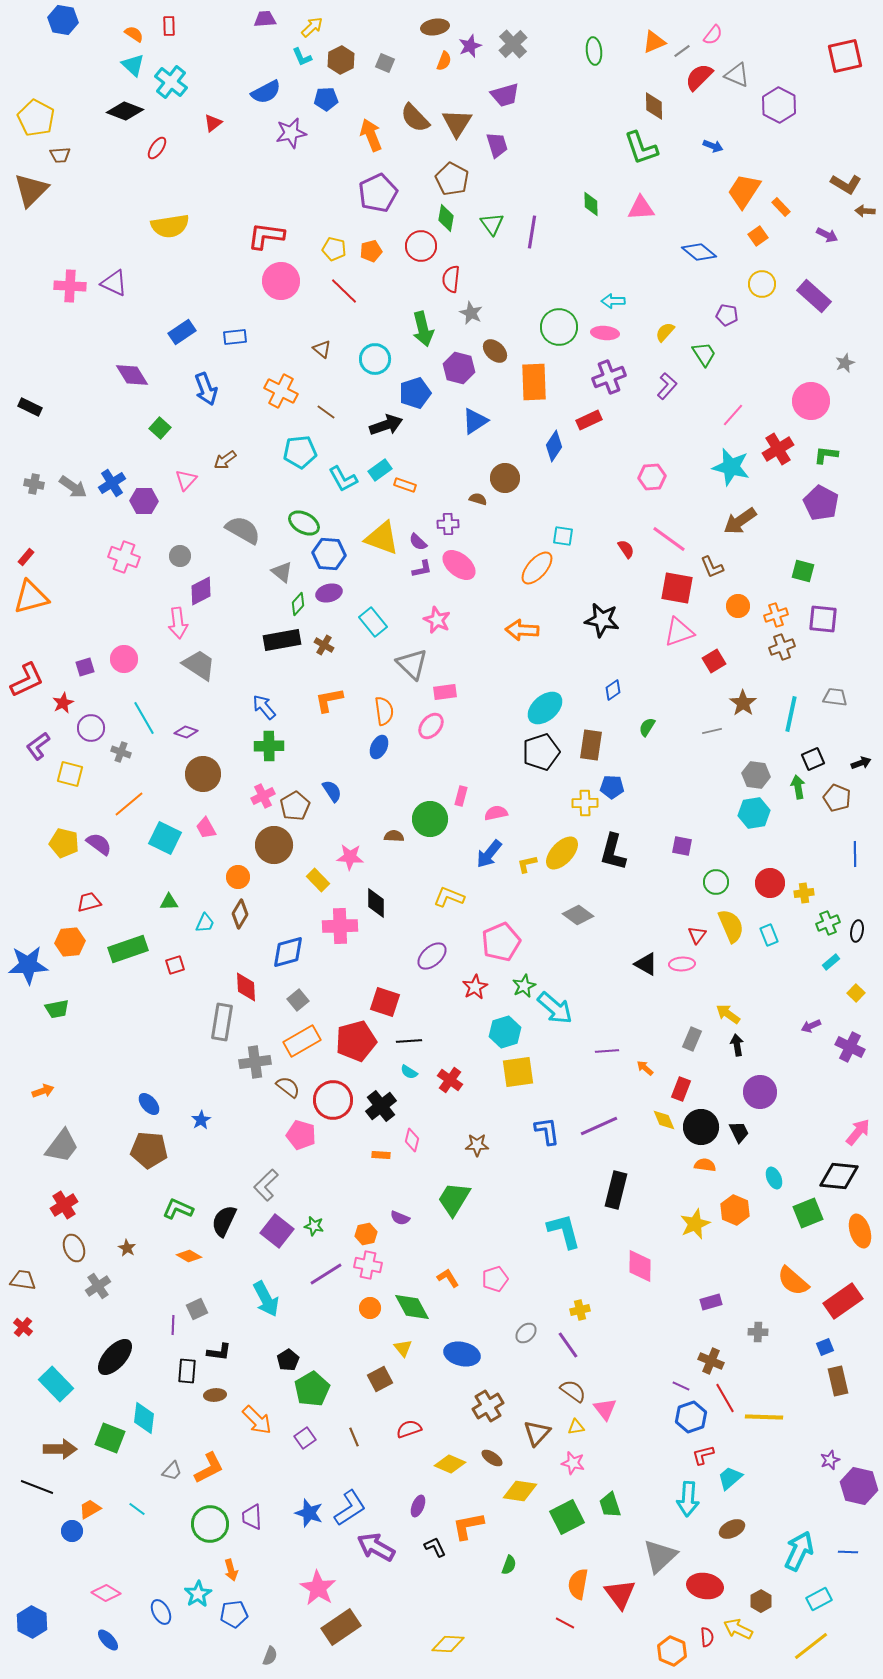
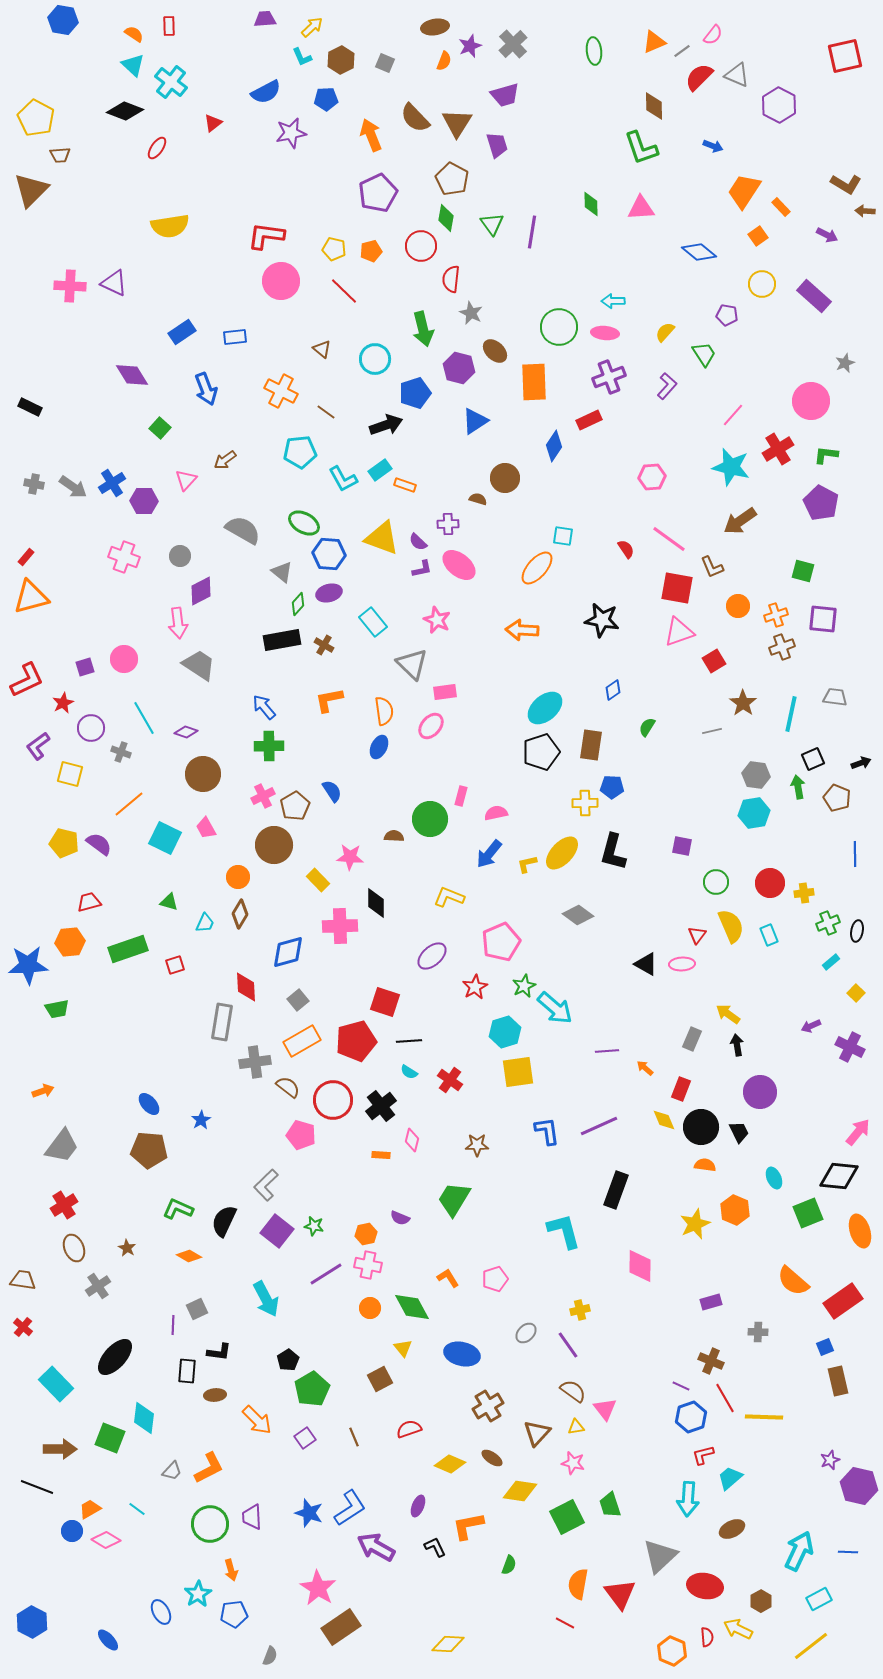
green triangle at (169, 902): rotated 18 degrees clockwise
black rectangle at (616, 1190): rotated 6 degrees clockwise
pink diamond at (106, 1593): moved 53 px up
